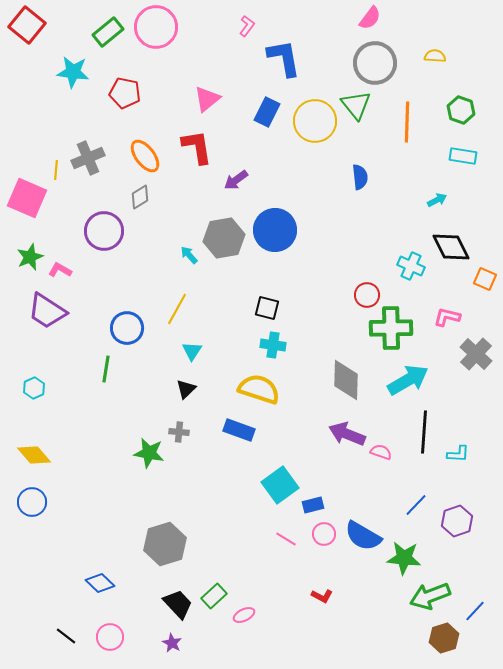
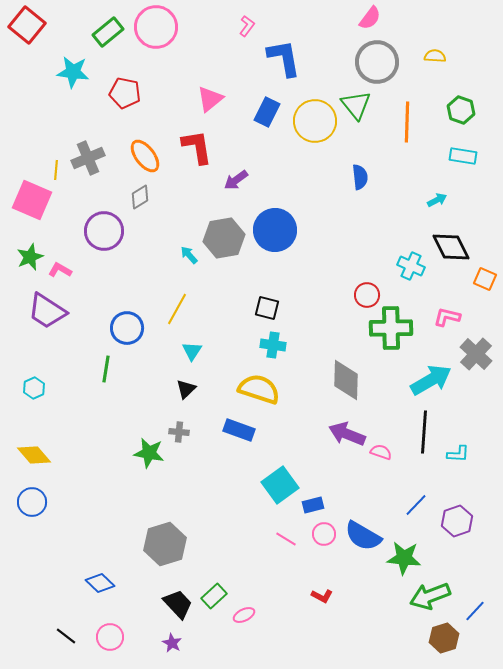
gray circle at (375, 63): moved 2 px right, 1 px up
pink triangle at (207, 99): moved 3 px right
pink square at (27, 198): moved 5 px right, 2 px down
cyan arrow at (408, 380): moved 23 px right
